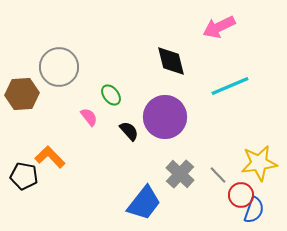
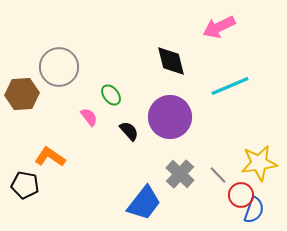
purple circle: moved 5 px right
orange L-shape: rotated 12 degrees counterclockwise
black pentagon: moved 1 px right, 9 px down
